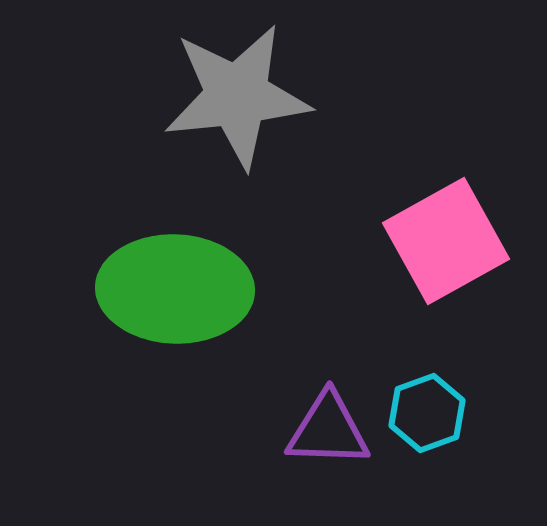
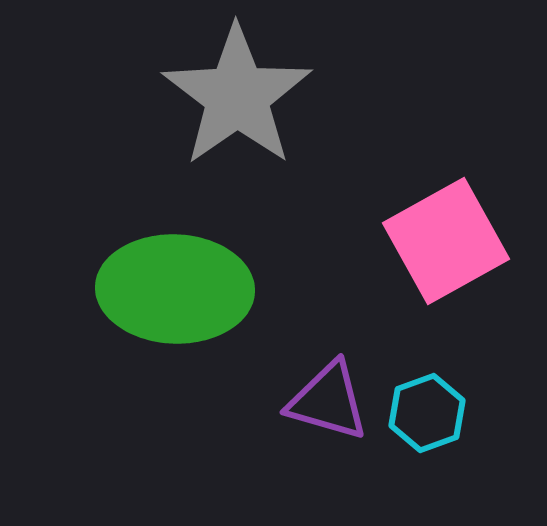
gray star: rotated 29 degrees counterclockwise
purple triangle: moved 29 px up; rotated 14 degrees clockwise
